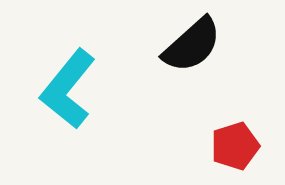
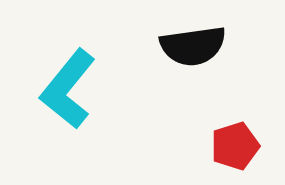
black semicircle: moved 1 px right, 1 px down; rotated 34 degrees clockwise
